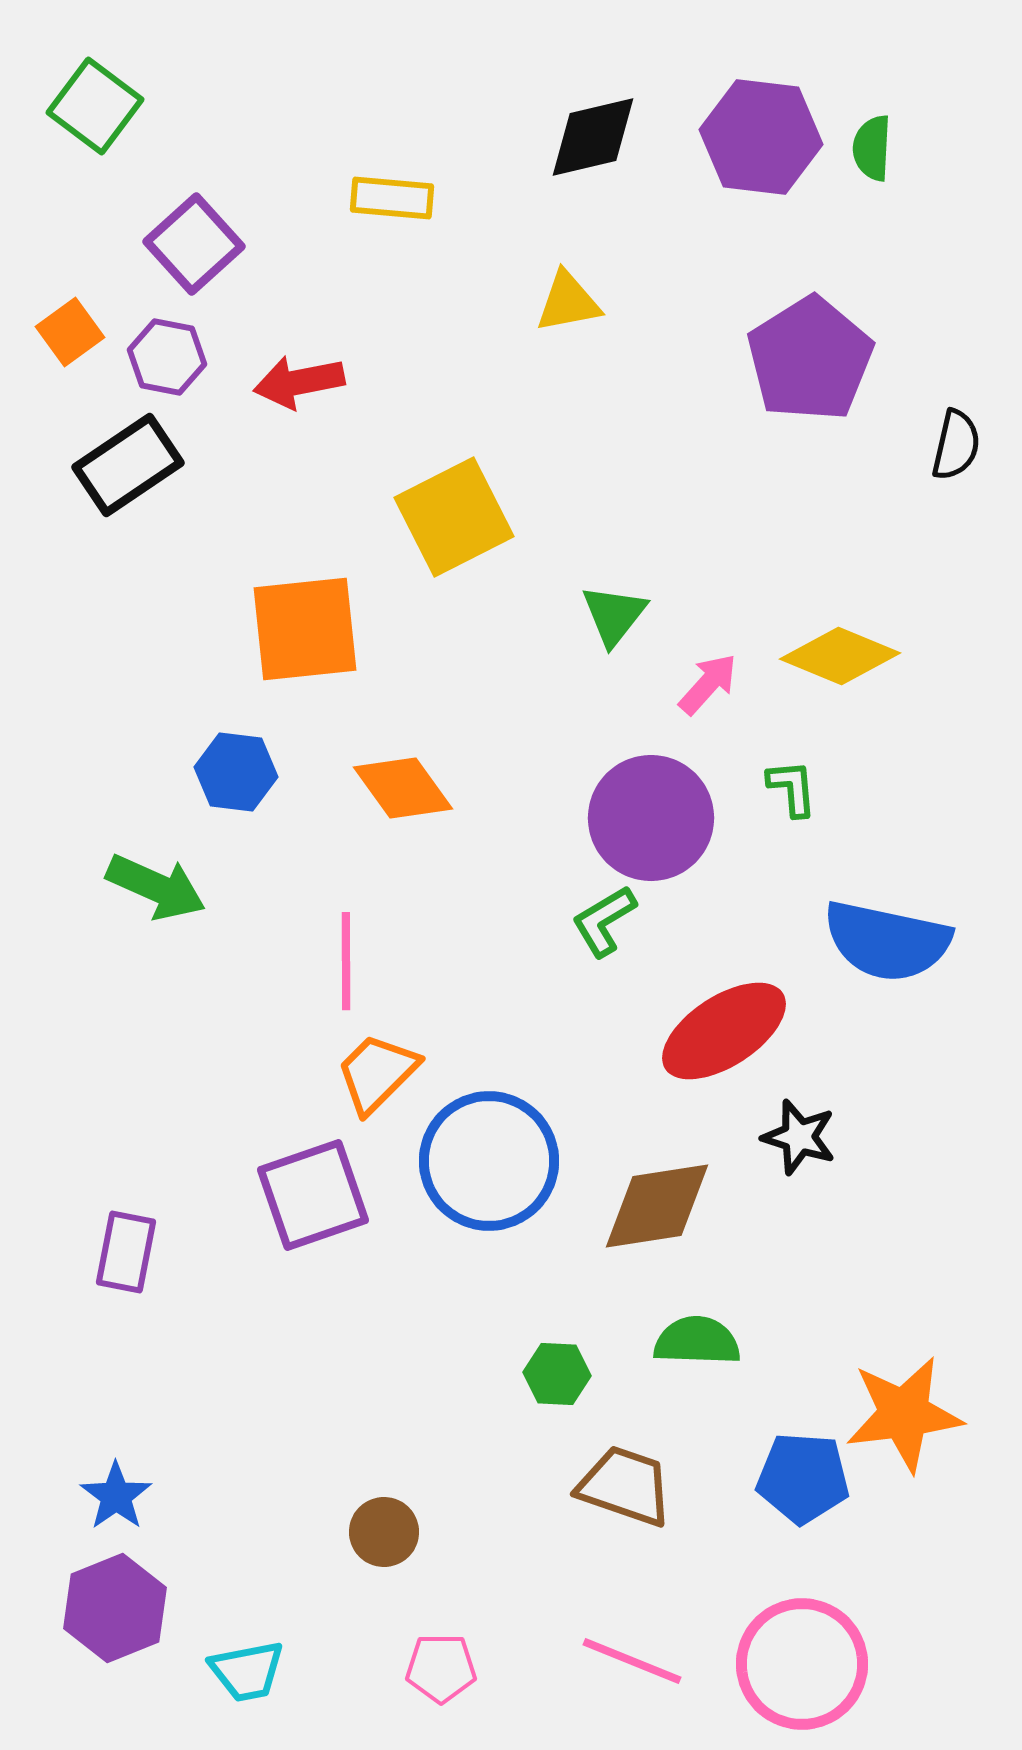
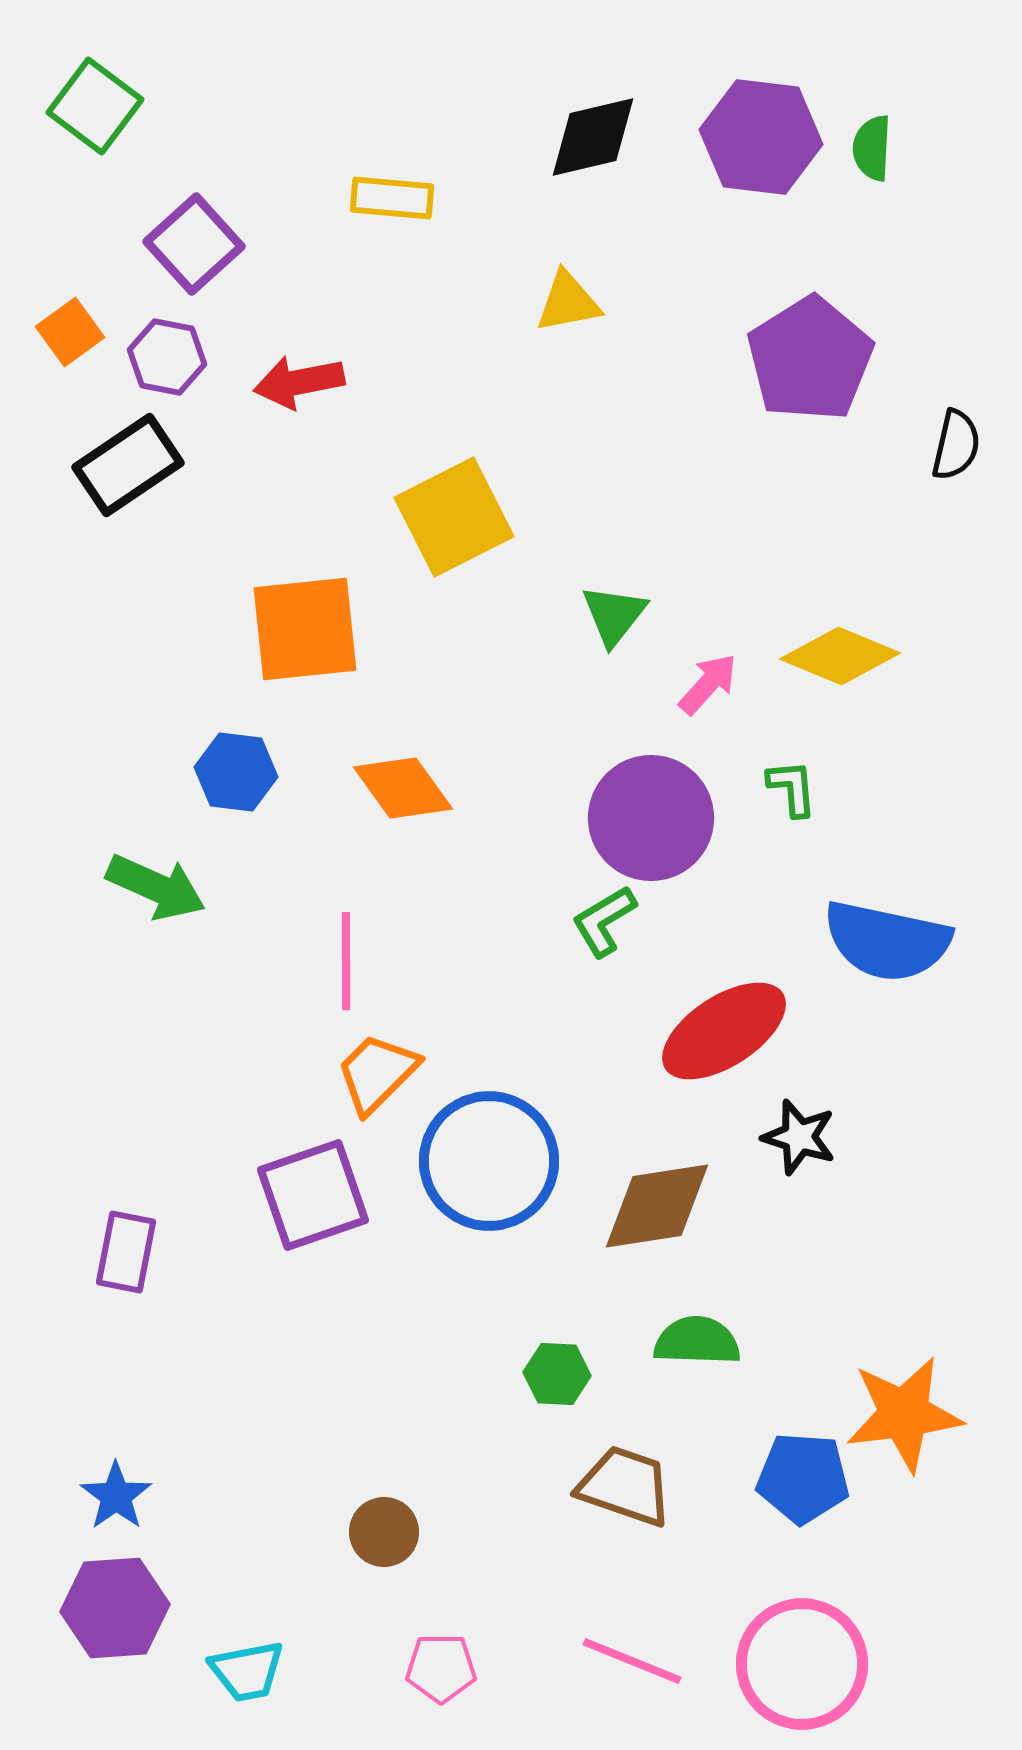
purple hexagon at (115, 1608): rotated 18 degrees clockwise
